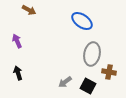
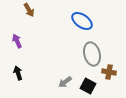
brown arrow: rotated 32 degrees clockwise
gray ellipse: rotated 25 degrees counterclockwise
